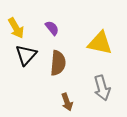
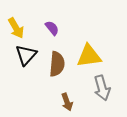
yellow triangle: moved 11 px left, 13 px down; rotated 20 degrees counterclockwise
brown semicircle: moved 1 px left, 1 px down
